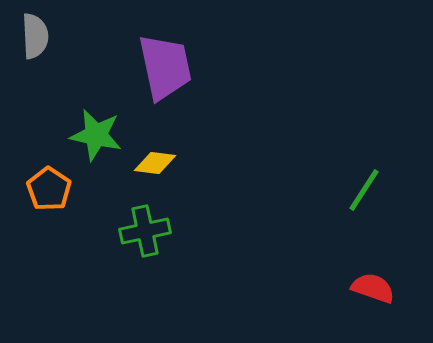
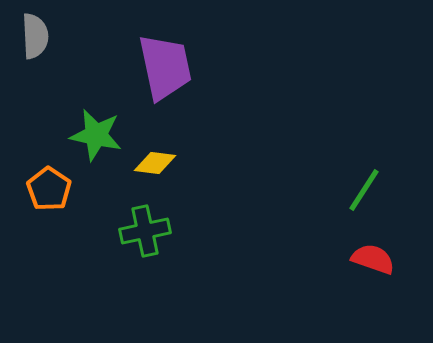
red semicircle: moved 29 px up
